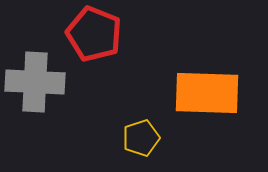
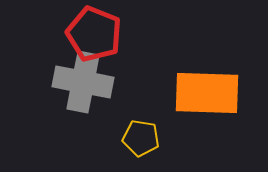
gray cross: moved 48 px right; rotated 8 degrees clockwise
yellow pentagon: rotated 27 degrees clockwise
